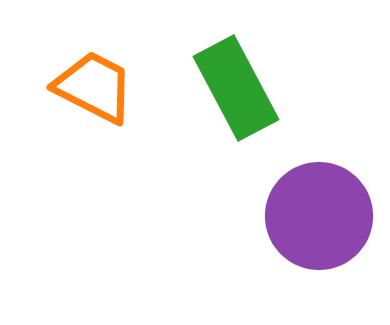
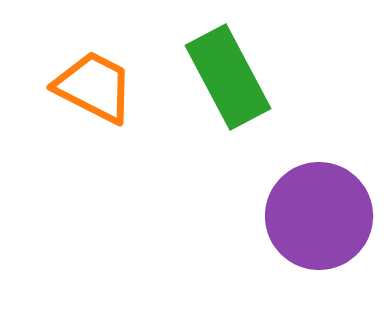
green rectangle: moved 8 px left, 11 px up
